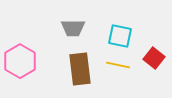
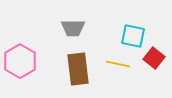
cyan square: moved 13 px right
yellow line: moved 1 px up
brown rectangle: moved 2 px left
